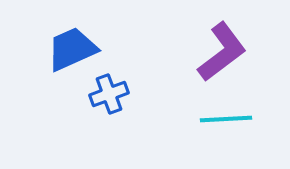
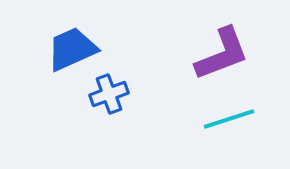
purple L-shape: moved 2 px down; rotated 16 degrees clockwise
cyan line: moved 3 px right; rotated 15 degrees counterclockwise
